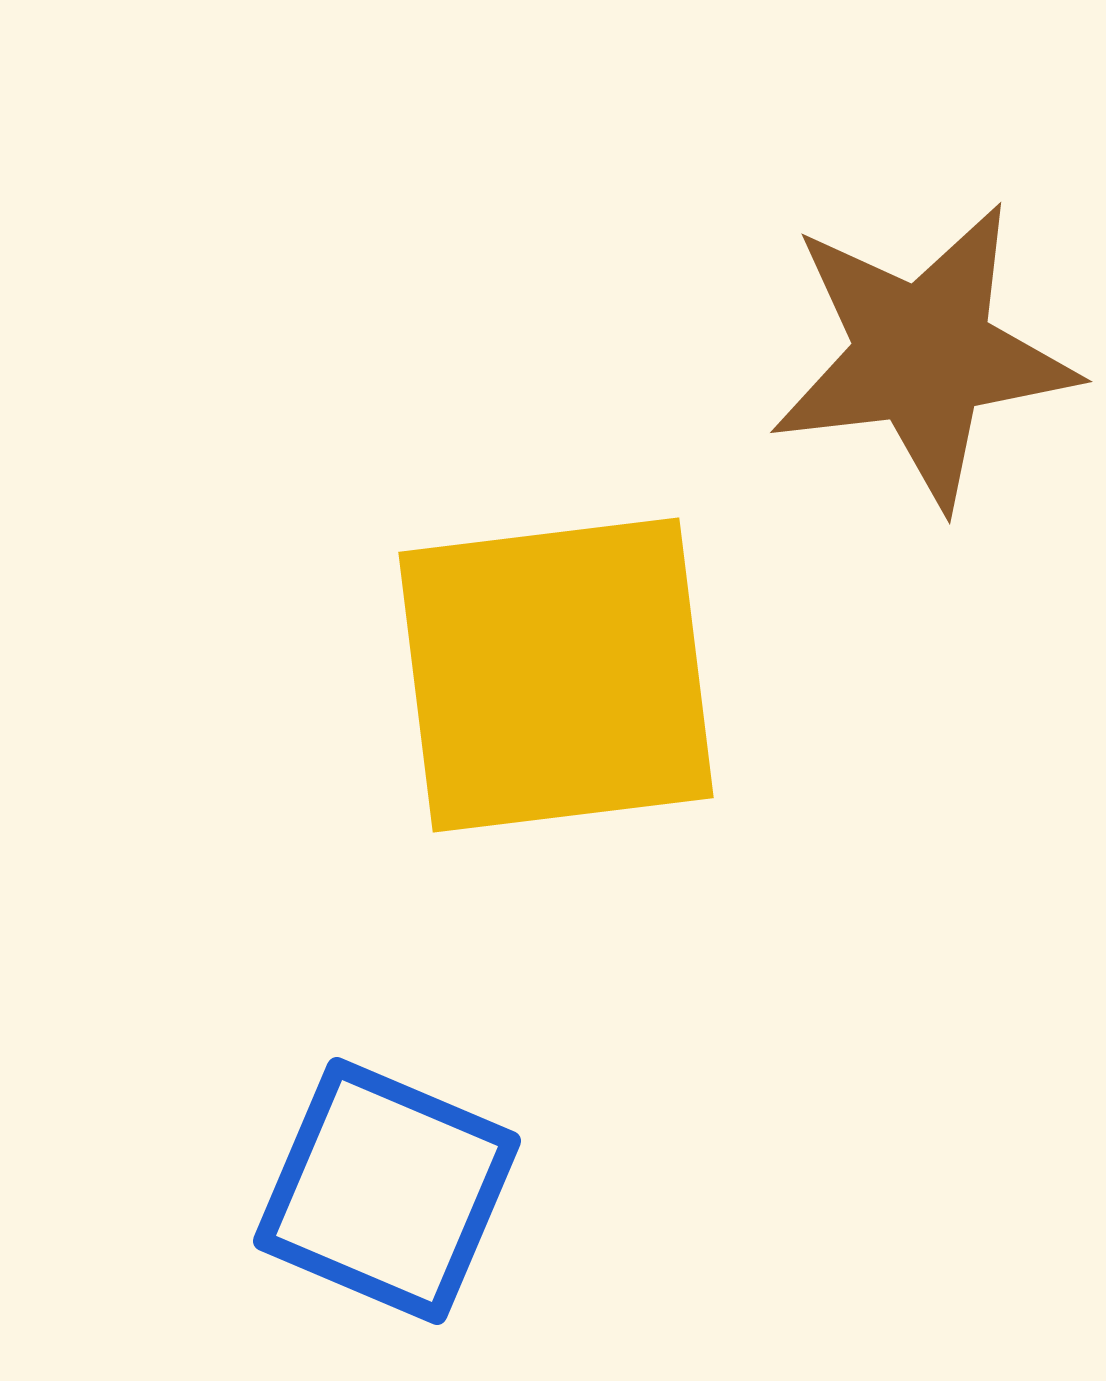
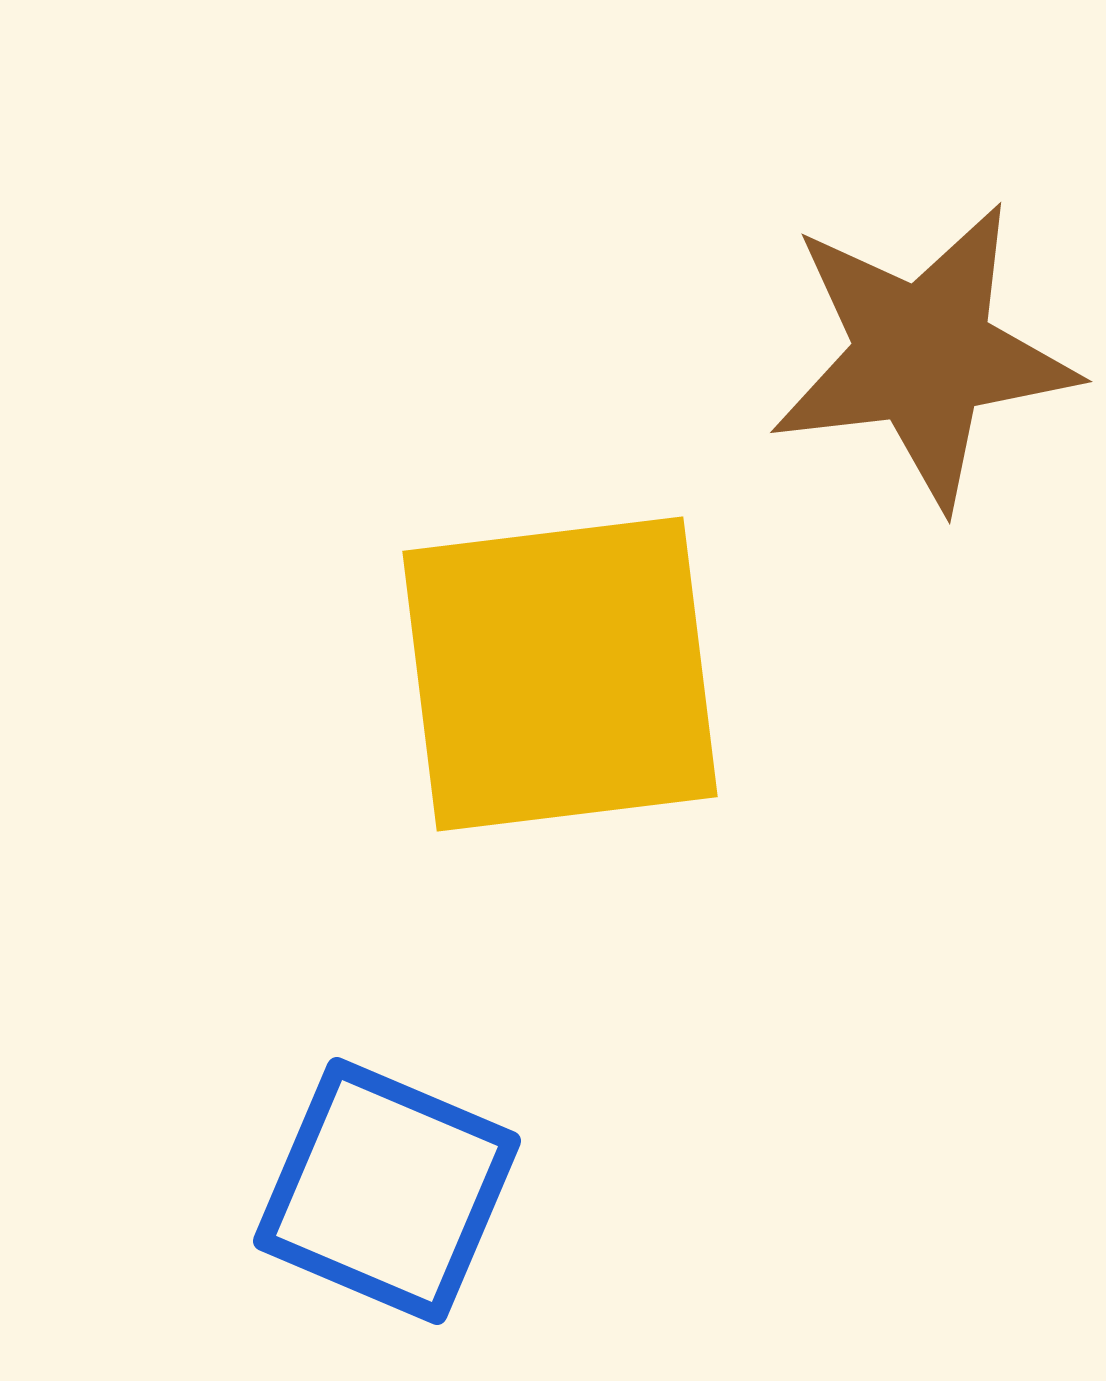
yellow square: moved 4 px right, 1 px up
